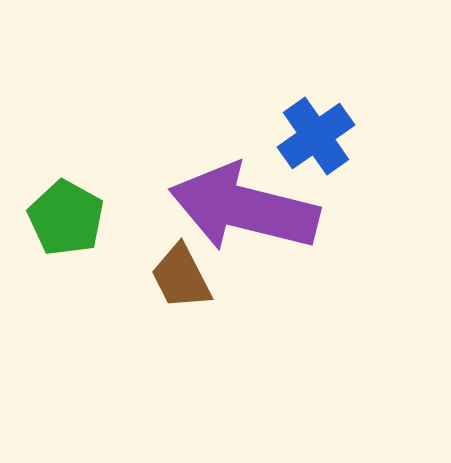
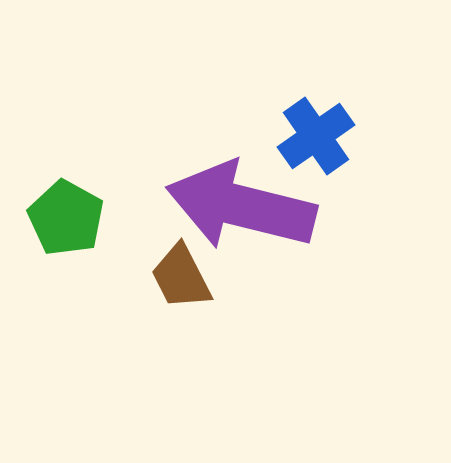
purple arrow: moved 3 px left, 2 px up
